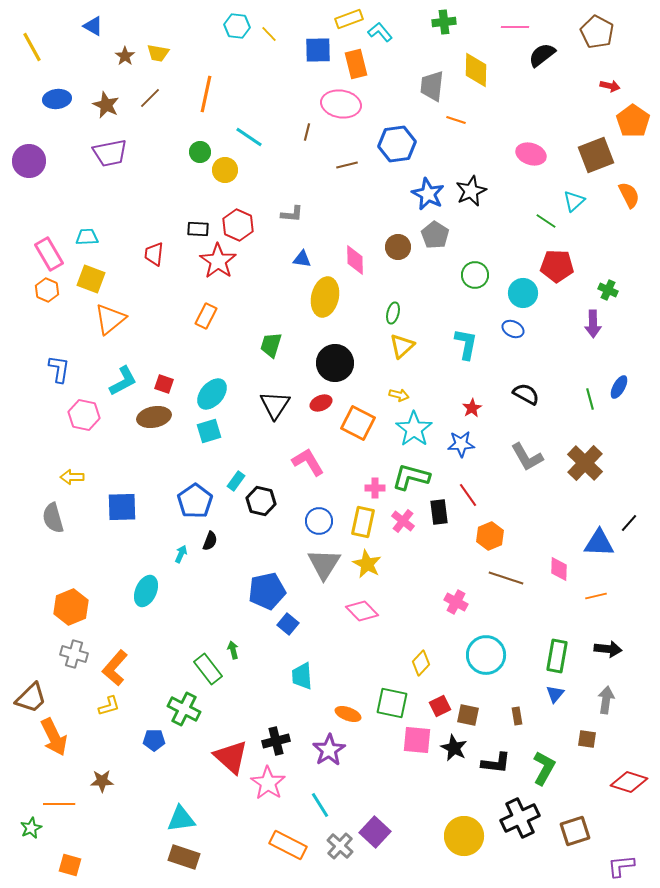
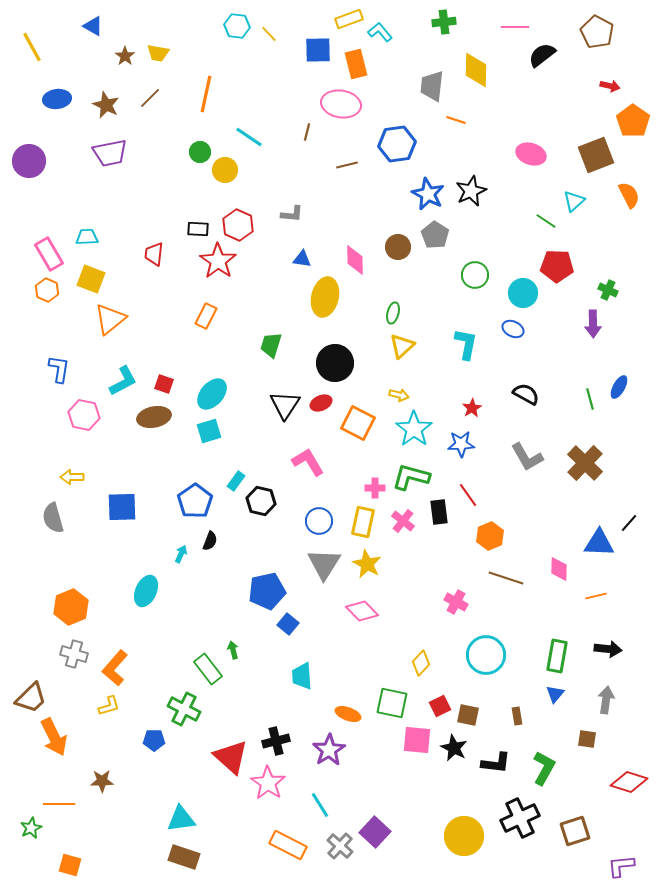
black triangle at (275, 405): moved 10 px right
